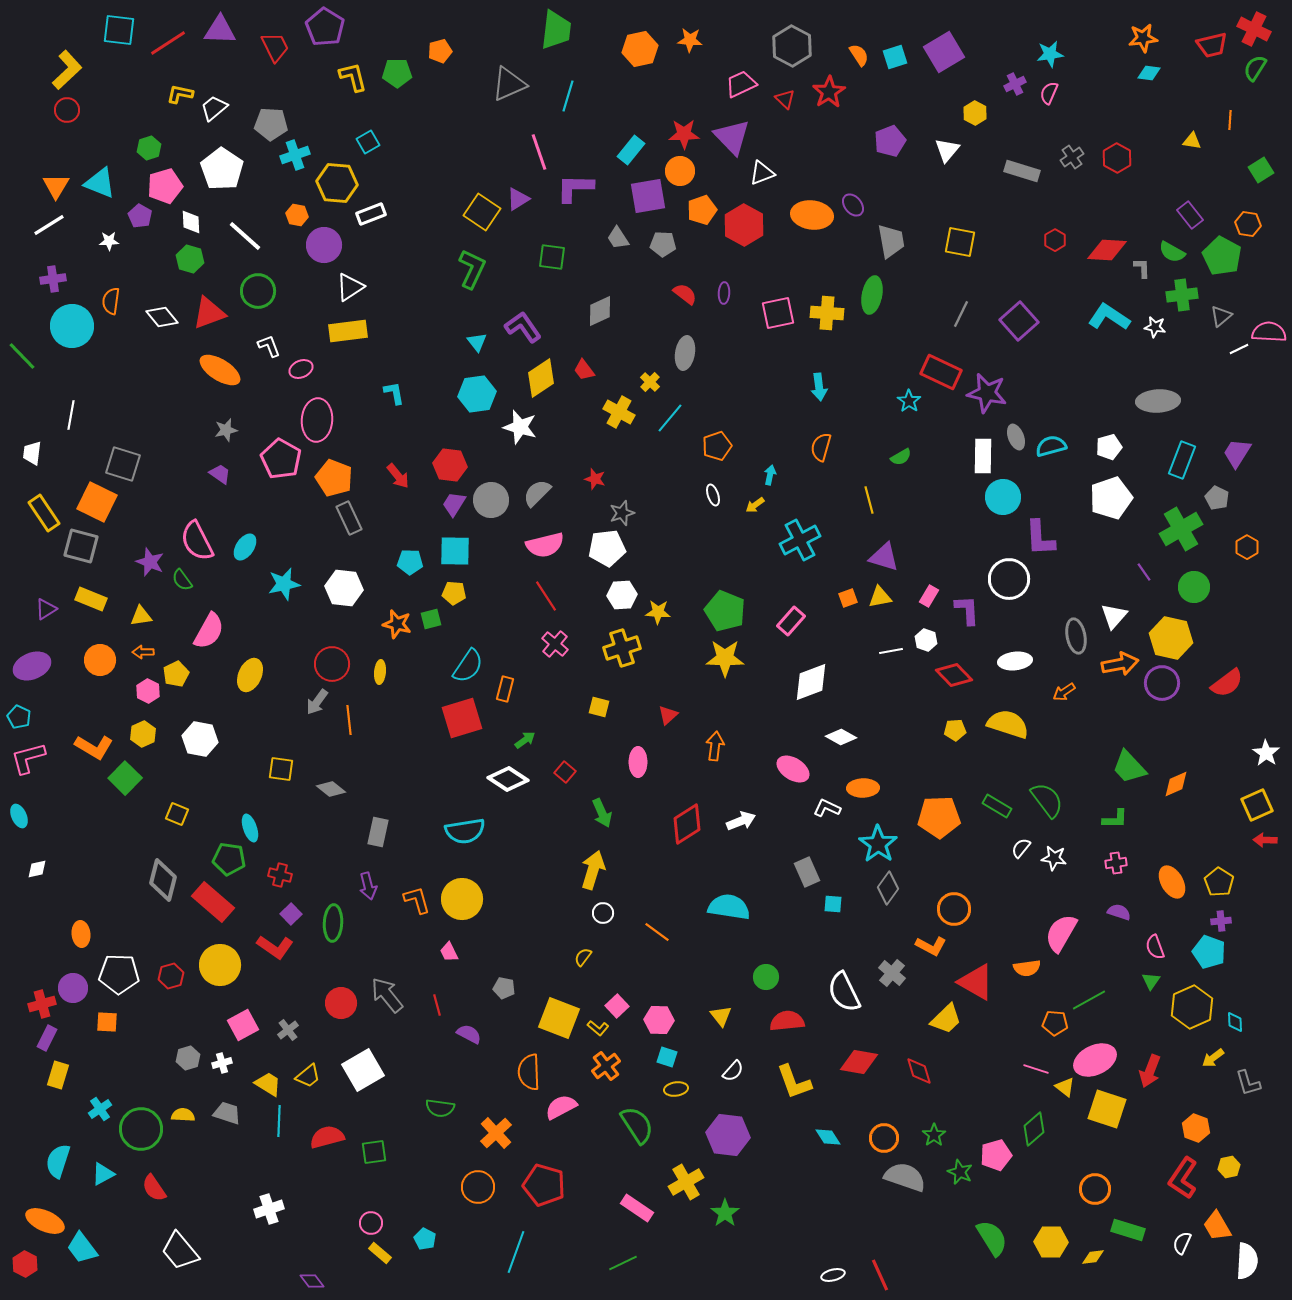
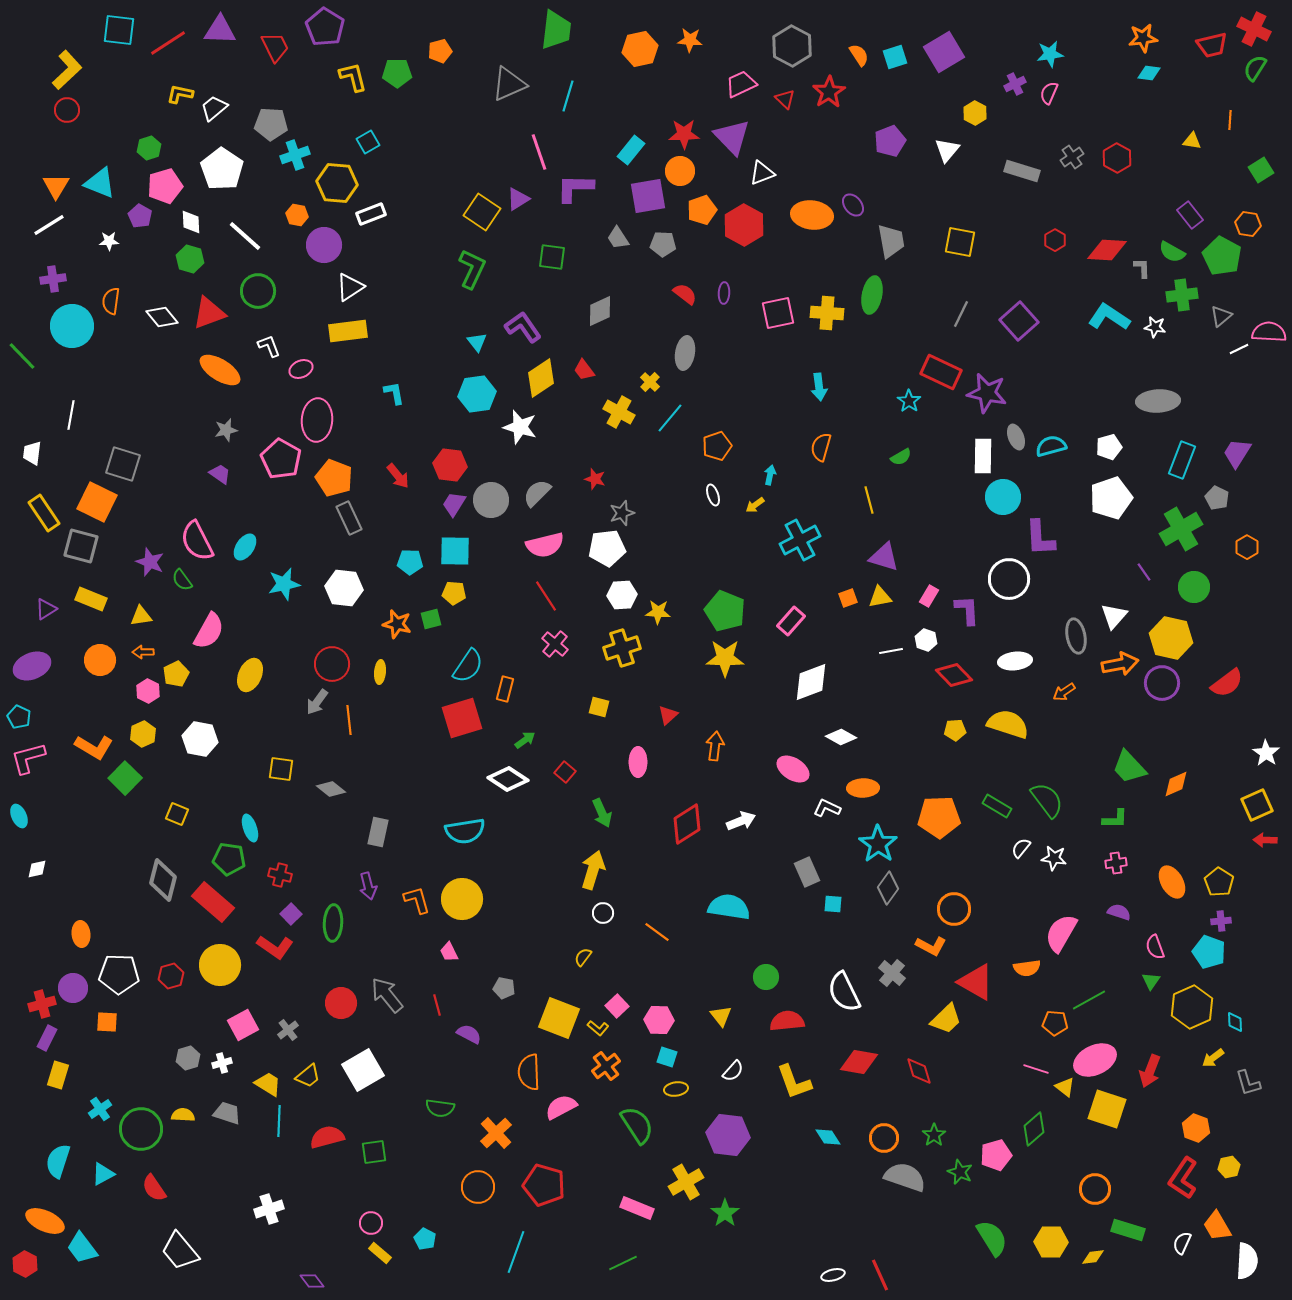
pink rectangle at (637, 1208): rotated 12 degrees counterclockwise
